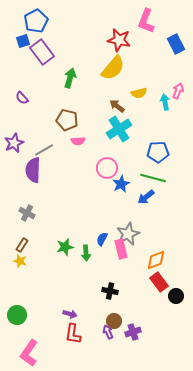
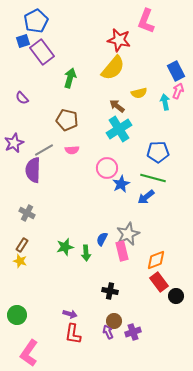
blue rectangle at (176, 44): moved 27 px down
pink semicircle at (78, 141): moved 6 px left, 9 px down
pink rectangle at (121, 249): moved 1 px right, 2 px down
